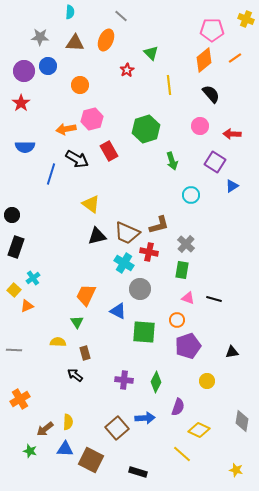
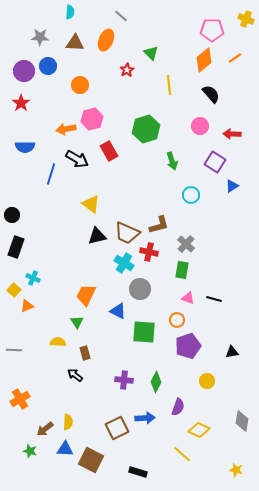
cyan cross at (33, 278): rotated 32 degrees counterclockwise
brown square at (117, 428): rotated 15 degrees clockwise
